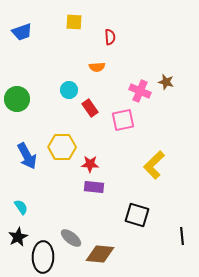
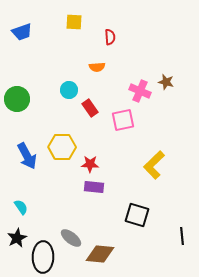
black star: moved 1 px left, 1 px down
